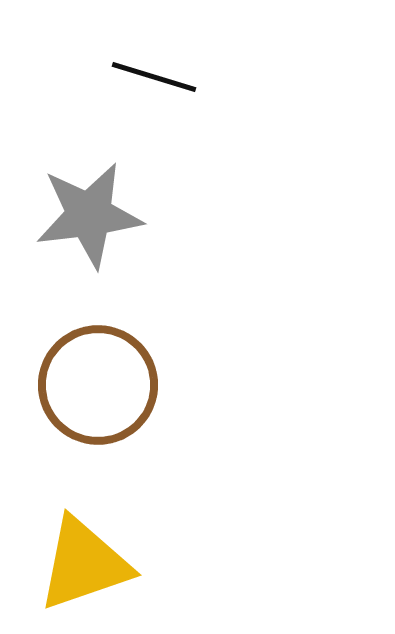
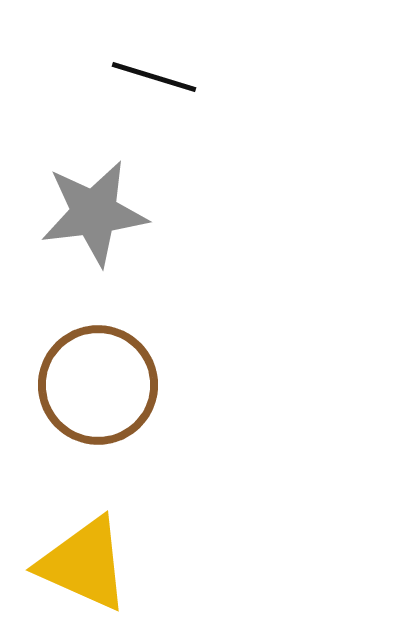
gray star: moved 5 px right, 2 px up
yellow triangle: rotated 43 degrees clockwise
